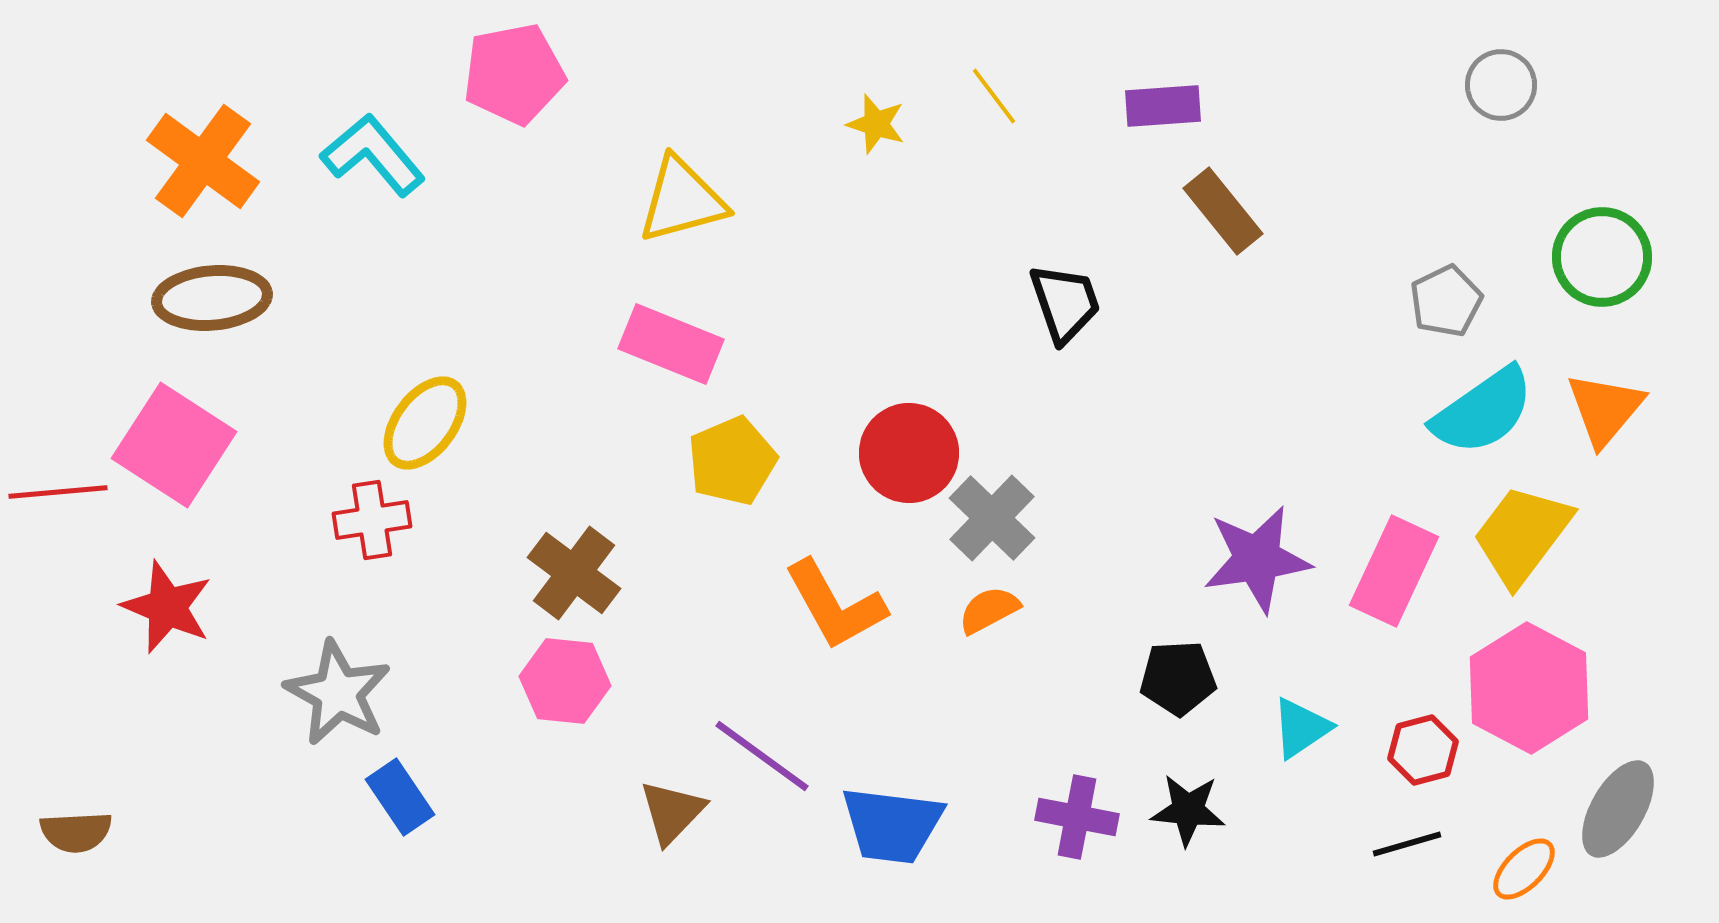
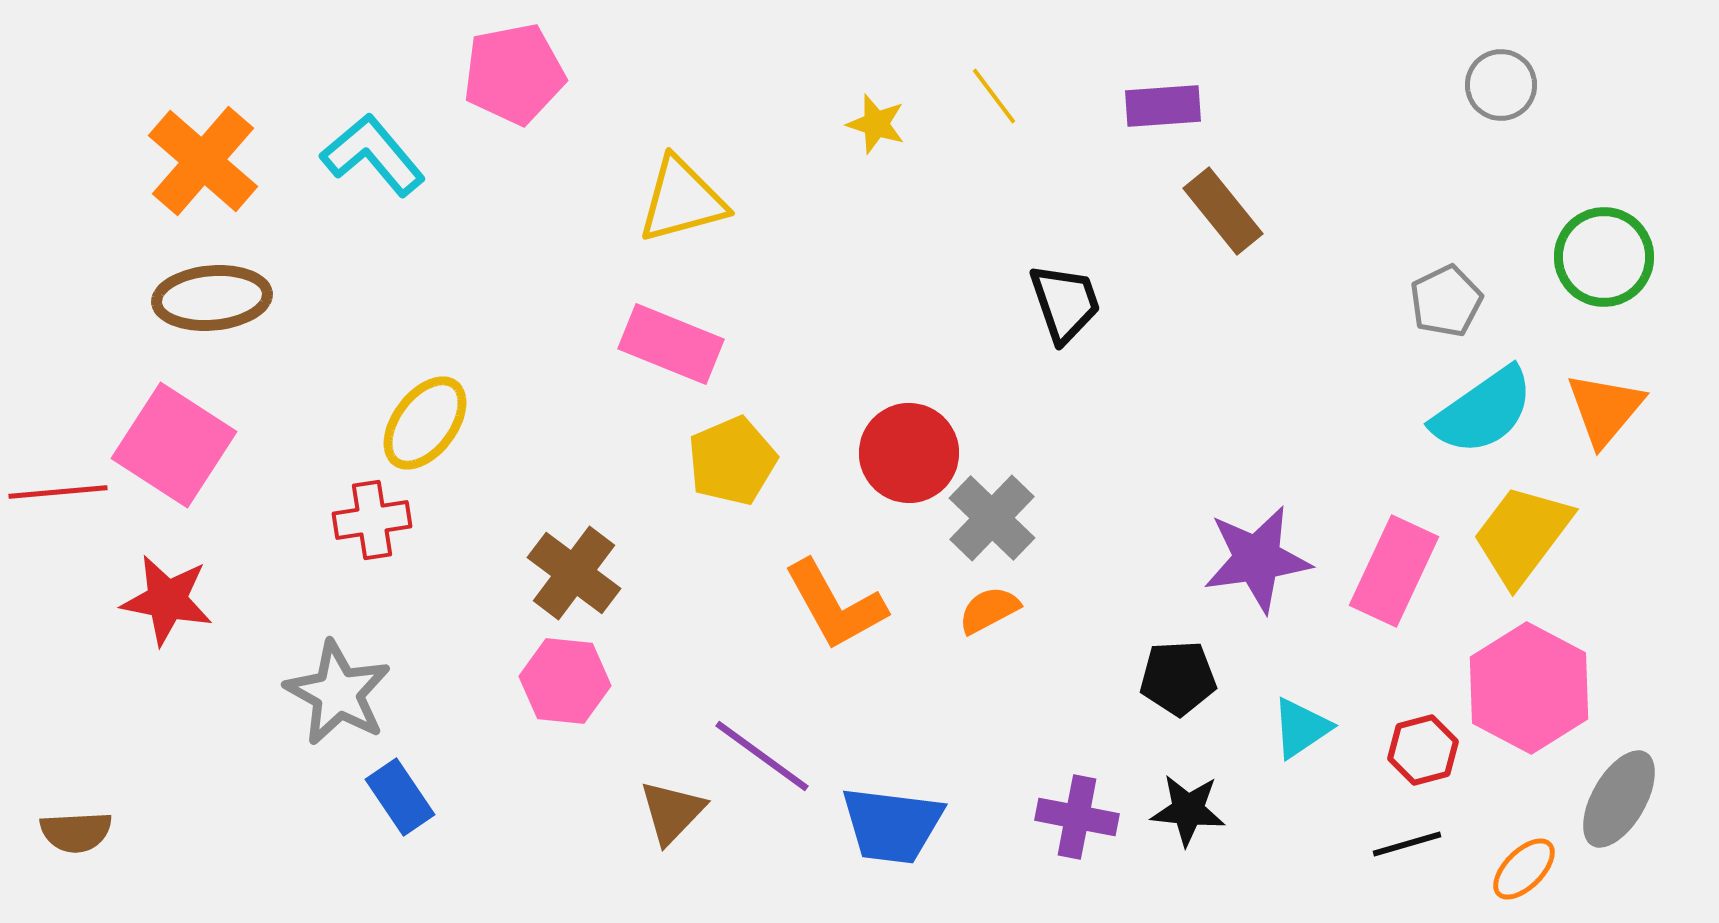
orange cross at (203, 161): rotated 5 degrees clockwise
green circle at (1602, 257): moved 2 px right
red star at (167, 607): moved 7 px up; rotated 12 degrees counterclockwise
gray ellipse at (1618, 809): moved 1 px right, 10 px up
